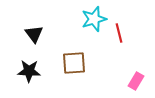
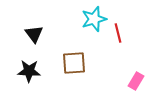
red line: moved 1 px left
